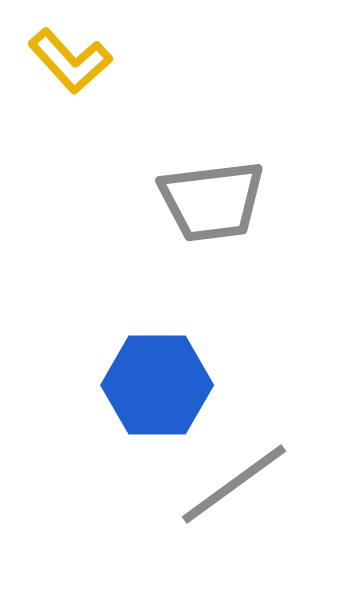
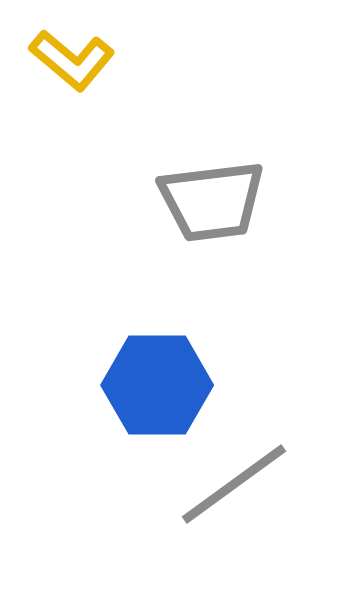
yellow L-shape: moved 2 px right, 1 px up; rotated 8 degrees counterclockwise
